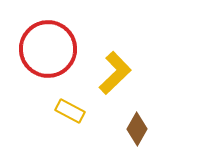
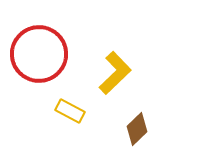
red circle: moved 9 px left, 5 px down
brown diamond: rotated 16 degrees clockwise
